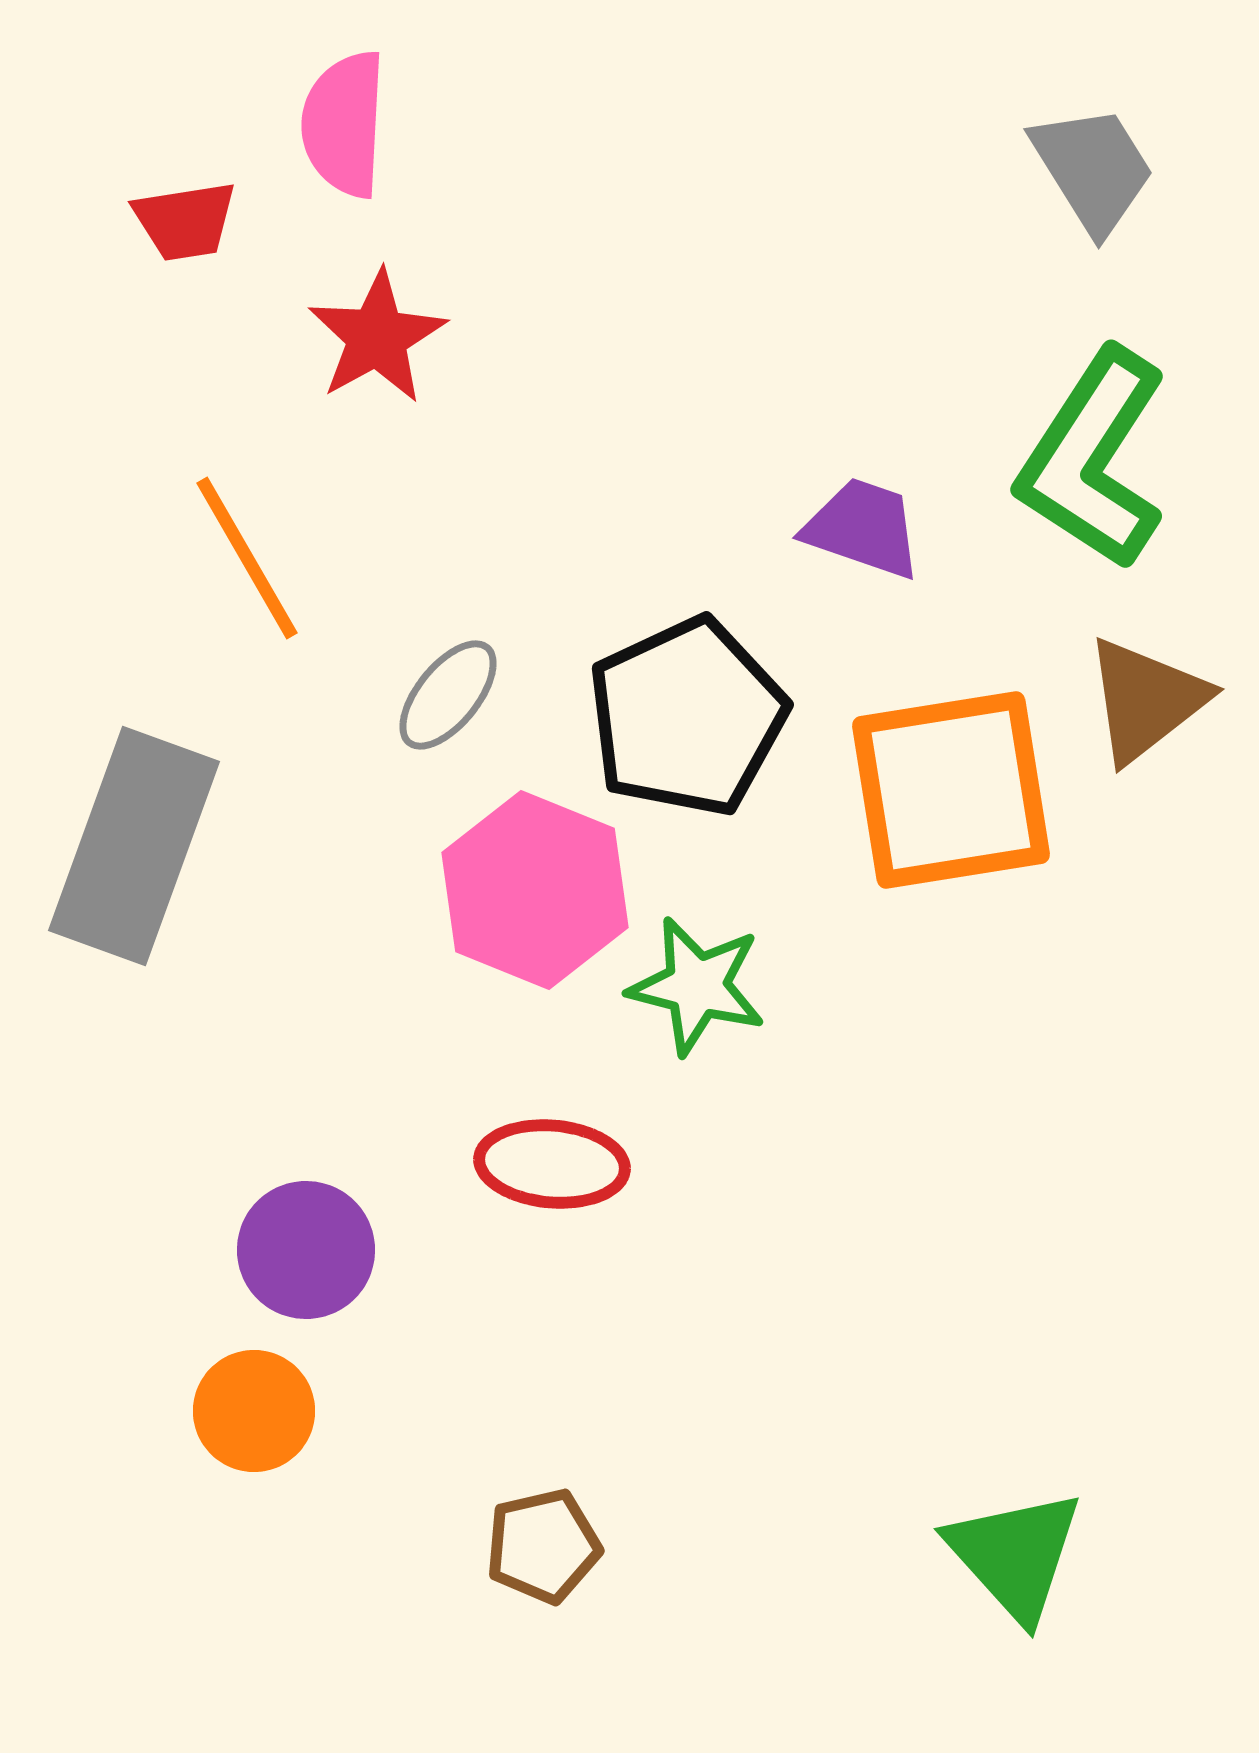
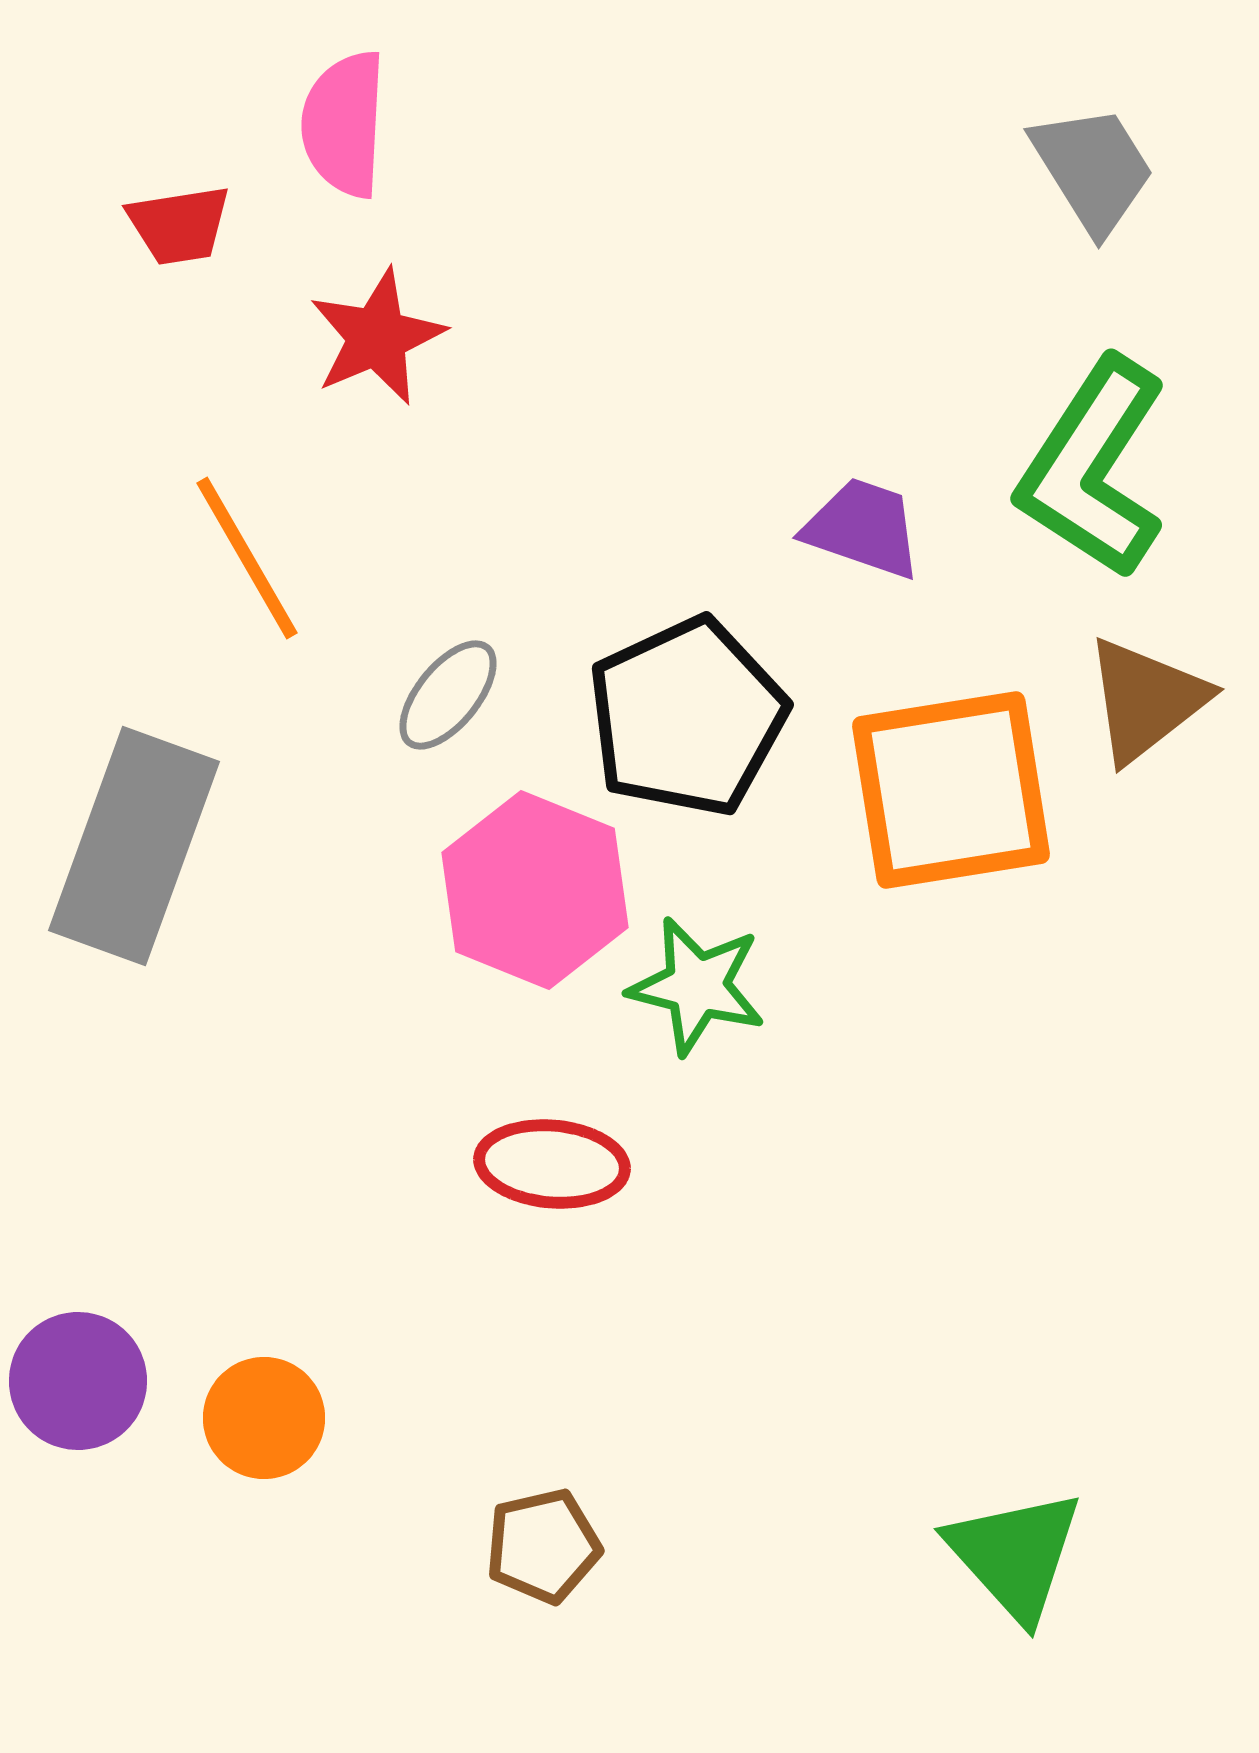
red trapezoid: moved 6 px left, 4 px down
red star: rotated 6 degrees clockwise
green L-shape: moved 9 px down
purple circle: moved 228 px left, 131 px down
orange circle: moved 10 px right, 7 px down
